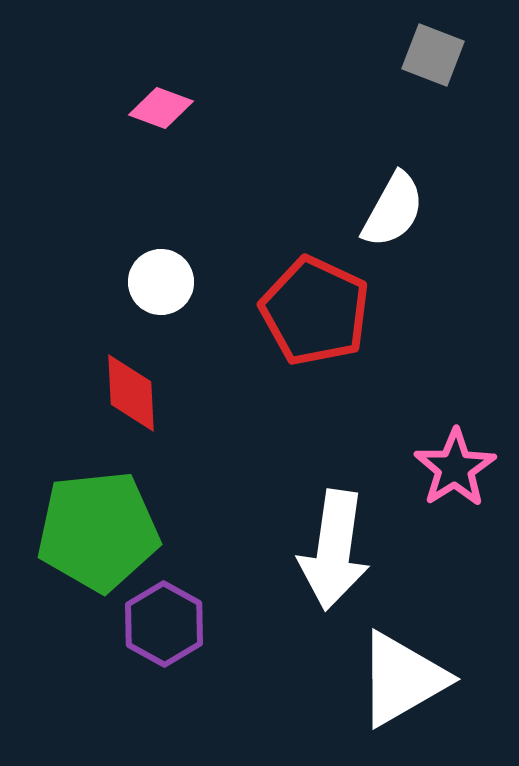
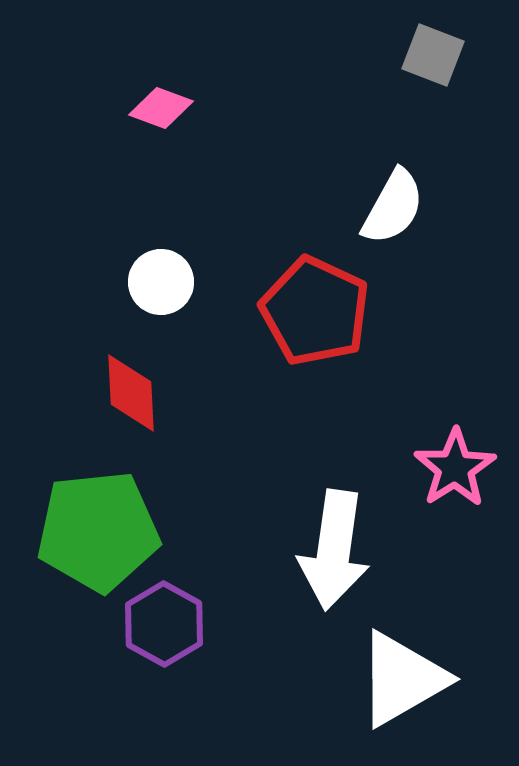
white semicircle: moved 3 px up
